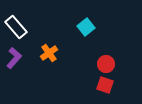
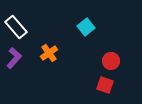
red circle: moved 5 px right, 3 px up
